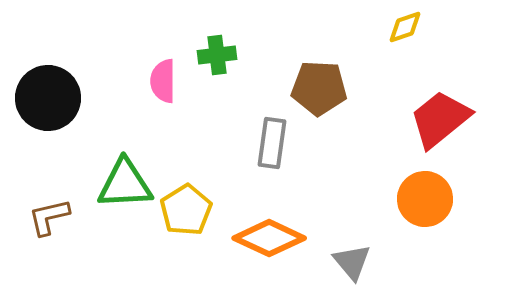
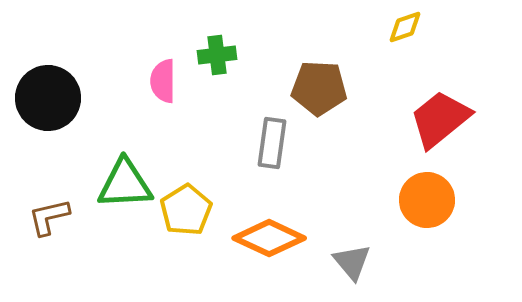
orange circle: moved 2 px right, 1 px down
